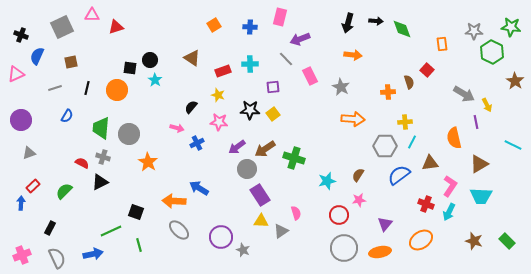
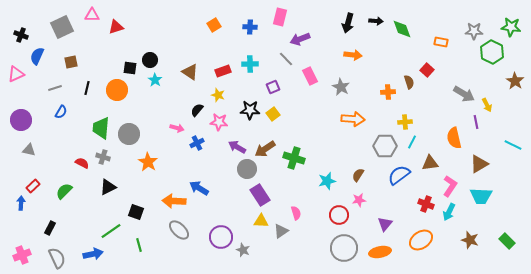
orange rectangle at (442, 44): moved 1 px left, 2 px up; rotated 72 degrees counterclockwise
brown triangle at (192, 58): moved 2 px left, 14 px down
purple square at (273, 87): rotated 16 degrees counterclockwise
black semicircle at (191, 107): moved 6 px right, 3 px down
blue semicircle at (67, 116): moved 6 px left, 4 px up
purple arrow at (237, 147): rotated 66 degrees clockwise
gray triangle at (29, 153): moved 3 px up; rotated 32 degrees clockwise
black triangle at (100, 182): moved 8 px right, 5 px down
green line at (111, 231): rotated 10 degrees counterclockwise
brown star at (474, 241): moved 4 px left, 1 px up
